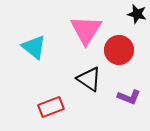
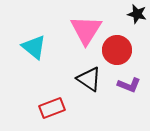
red circle: moved 2 px left
purple L-shape: moved 12 px up
red rectangle: moved 1 px right, 1 px down
